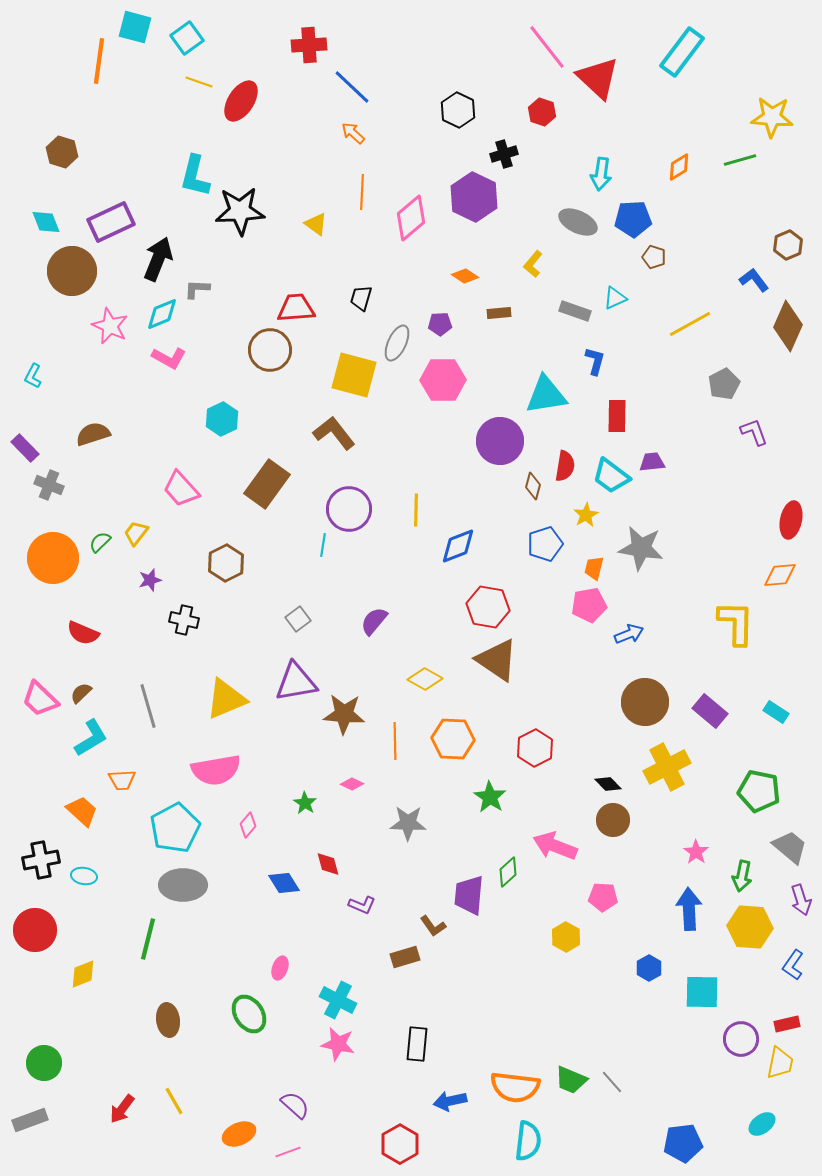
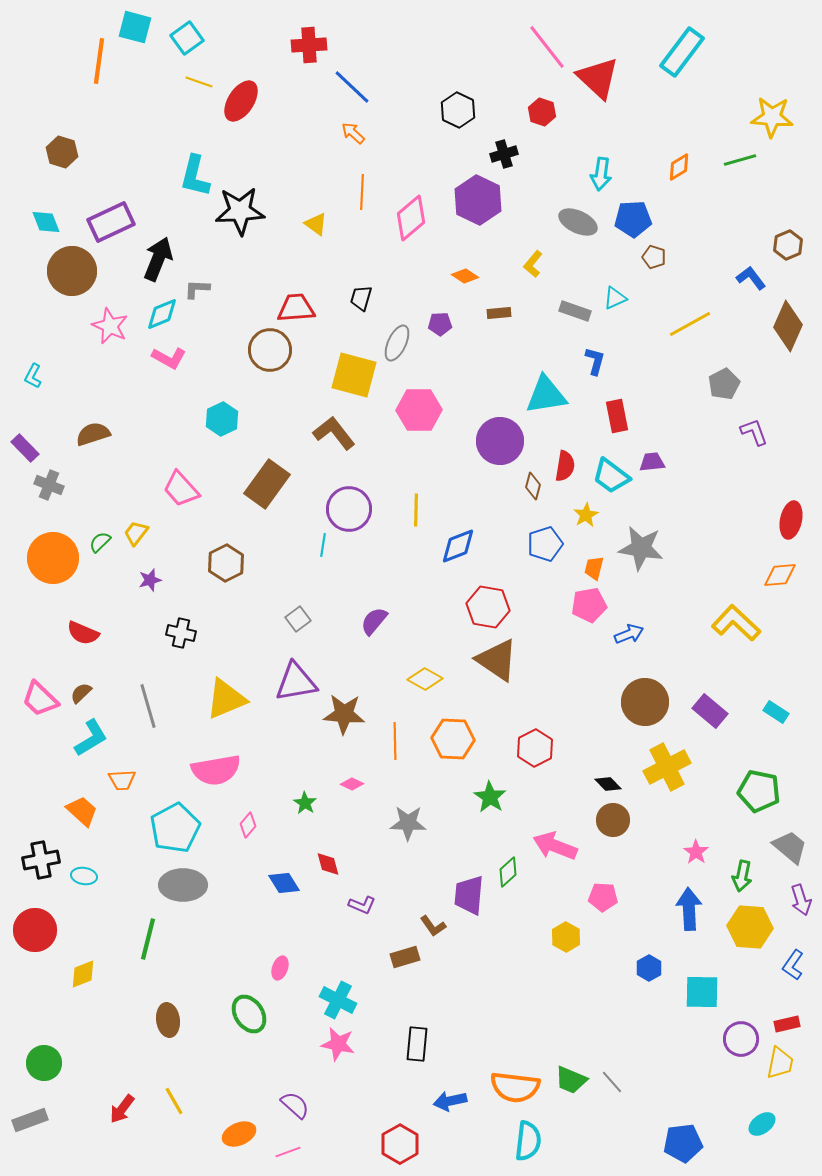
purple hexagon at (474, 197): moved 4 px right, 3 px down
blue L-shape at (754, 280): moved 3 px left, 2 px up
pink hexagon at (443, 380): moved 24 px left, 30 px down
red rectangle at (617, 416): rotated 12 degrees counterclockwise
black cross at (184, 620): moved 3 px left, 13 px down
yellow L-shape at (736, 623): rotated 48 degrees counterclockwise
